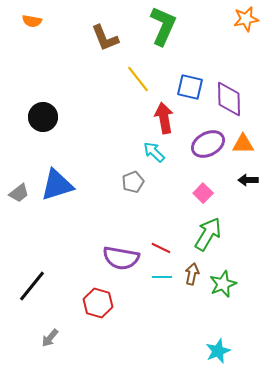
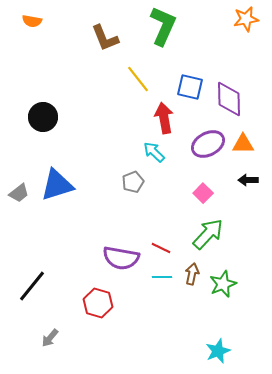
green arrow: rotated 12 degrees clockwise
